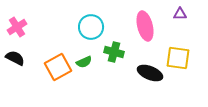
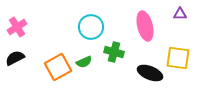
black semicircle: rotated 54 degrees counterclockwise
